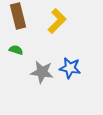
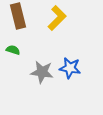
yellow L-shape: moved 3 px up
green semicircle: moved 3 px left
